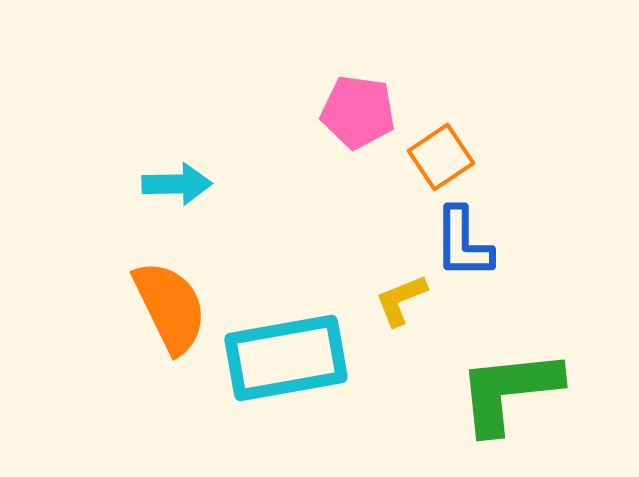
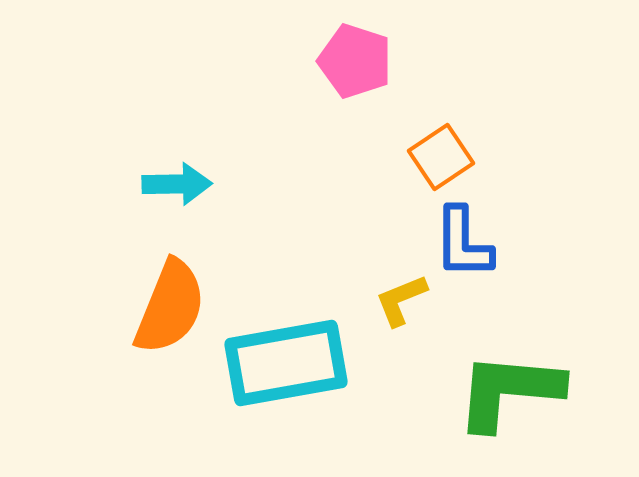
pink pentagon: moved 3 px left, 51 px up; rotated 10 degrees clockwise
orange semicircle: rotated 48 degrees clockwise
cyan rectangle: moved 5 px down
green L-shape: rotated 11 degrees clockwise
